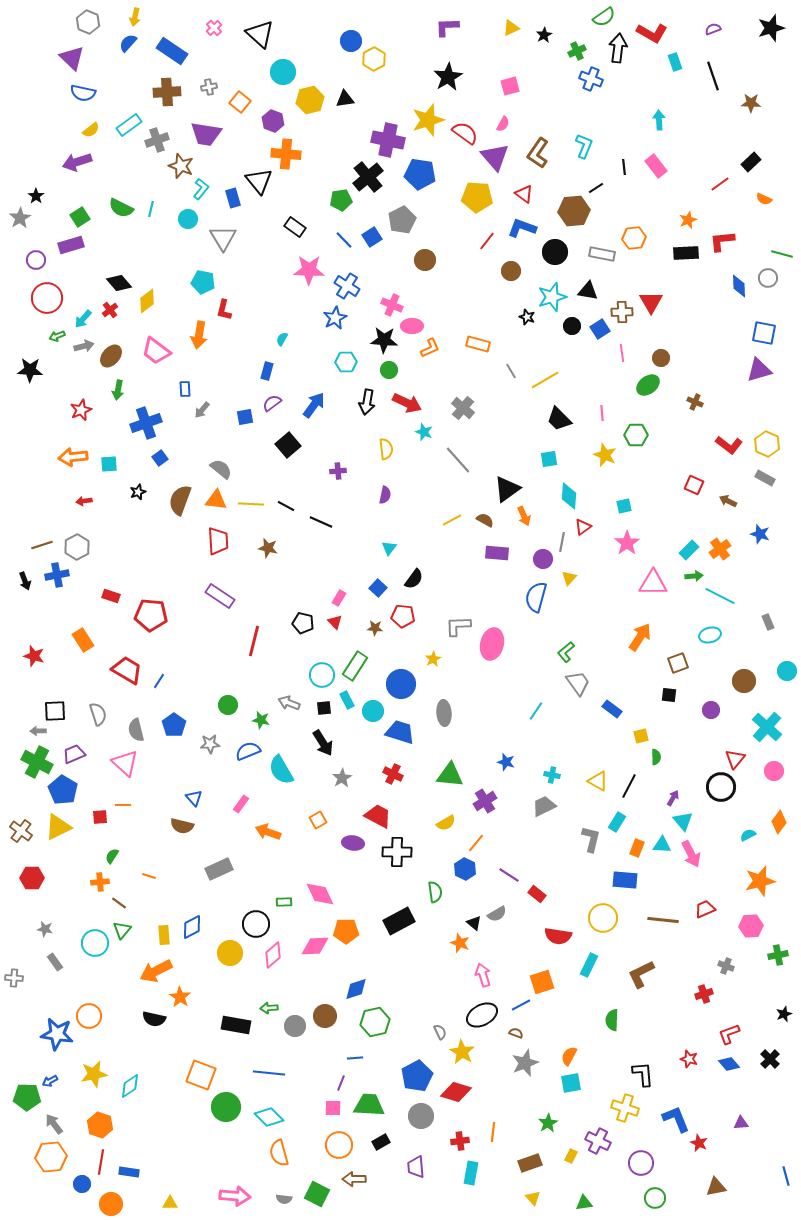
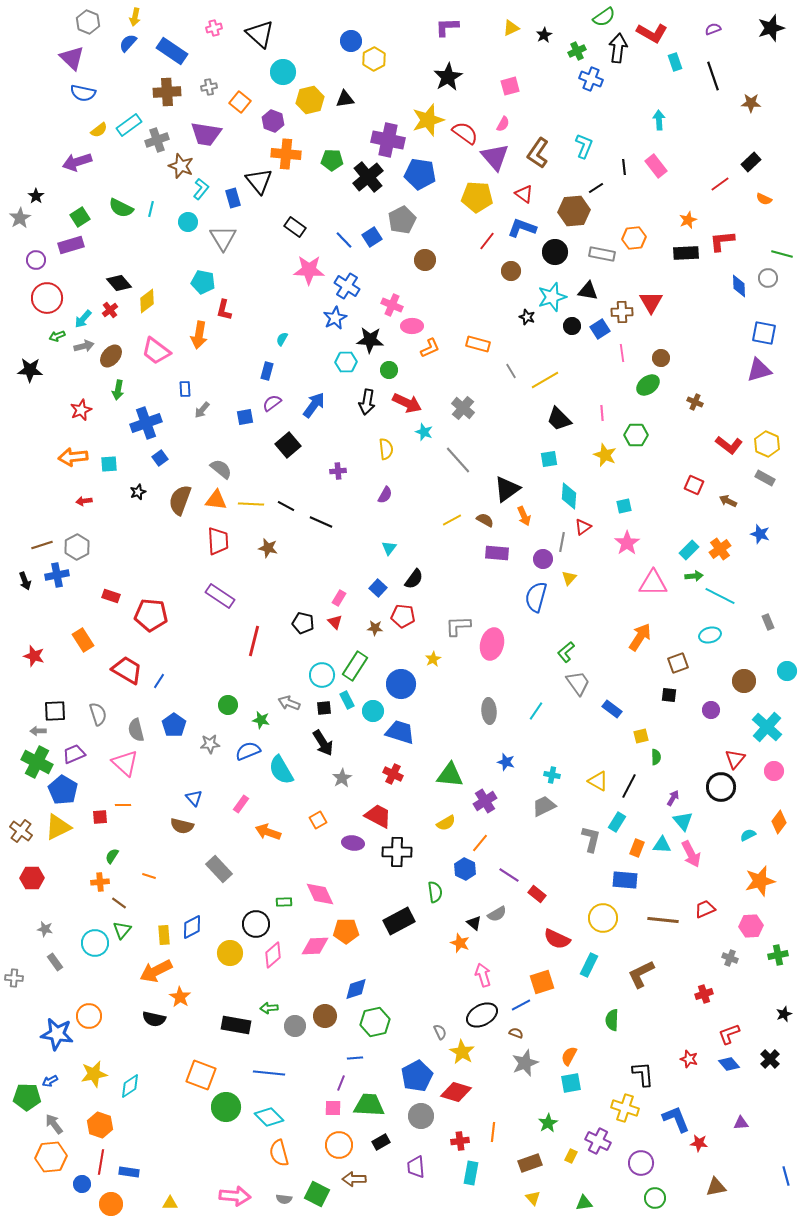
pink cross at (214, 28): rotated 28 degrees clockwise
yellow semicircle at (91, 130): moved 8 px right
green pentagon at (341, 200): moved 9 px left, 40 px up; rotated 10 degrees clockwise
cyan circle at (188, 219): moved 3 px down
black star at (384, 340): moved 14 px left
purple semicircle at (385, 495): rotated 18 degrees clockwise
gray ellipse at (444, 713): moved 45 px right, 2 px up
orange line at (476, 843): moved 4 px right
gray rectangle at (219, 869): rotated 72 degrees clockwise
red semicircle at (558, 936): moved 1 px left, 3 px down; rotated 16 degrees clockwise
gray cross at (726, 966): moved 4 px right, 8 px up
red star at (699, 1143): rotated 18 degrees counterclockwise
